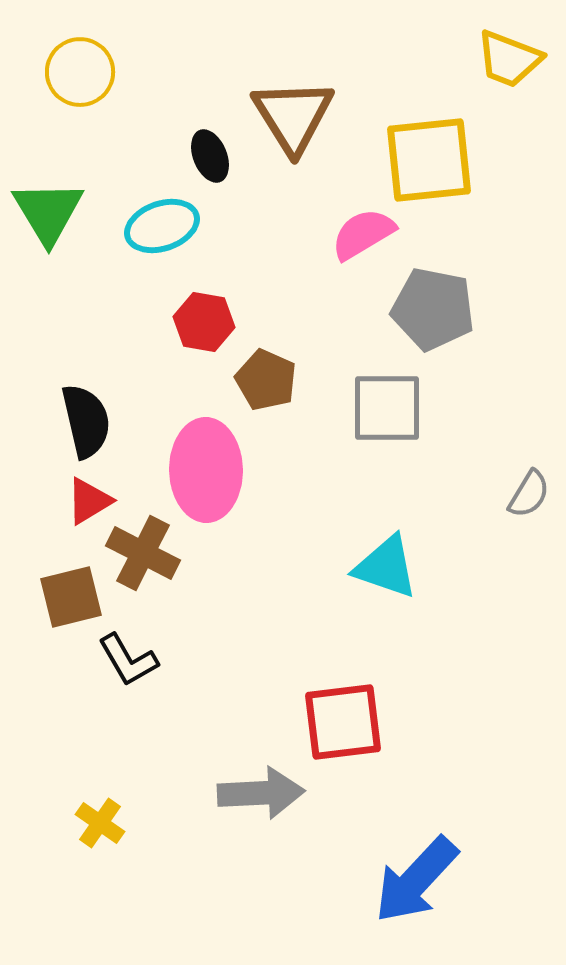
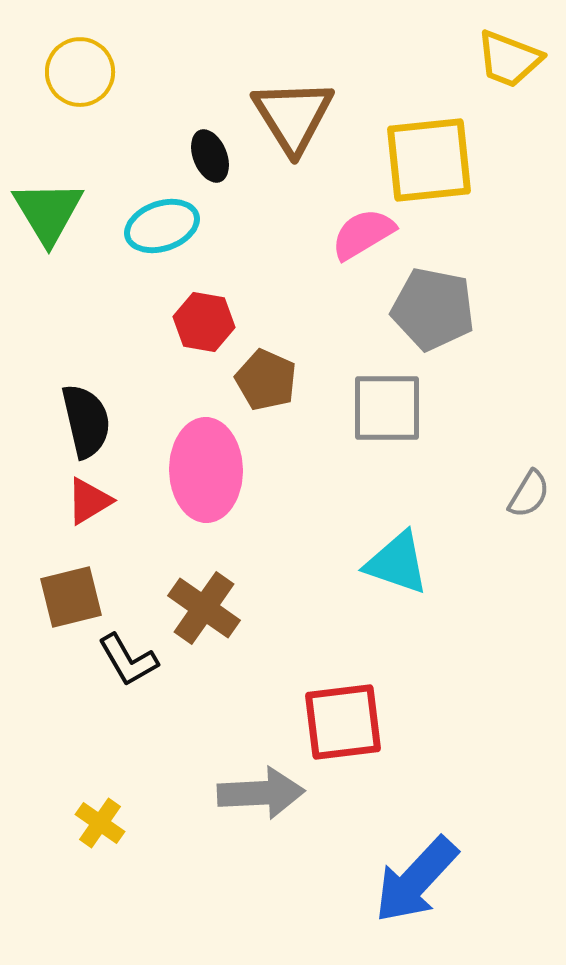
brown cross: moved 61 px right, 55 px down; rotated 8 degrees clockwise
cyan triangle: moved 11 px right, 4 px up
